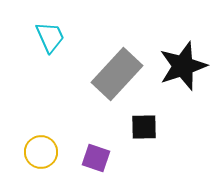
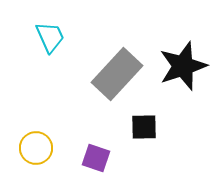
yellow circle: moved 5 px left, 4 px up
